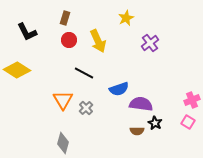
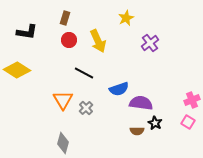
black L-shape: rotated 55 degrees counterclockwise
purple semicircle: moved 1 px up
